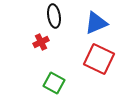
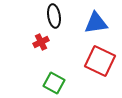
blue triangle: rotated 15 degrees clockwise
red square: moved 1 px right, 2 px down
